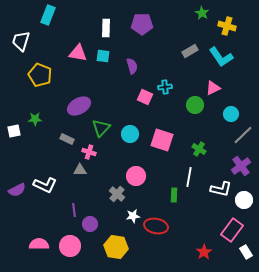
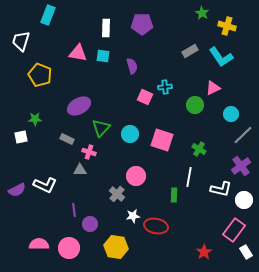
white square at (14, 131): moved 7 px right, 6 px down
pink rectangle at (232, 230): moved 2 px right
pink circle at (70, 246): moved 1 px left, 2 px down
